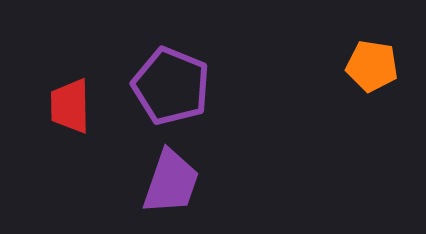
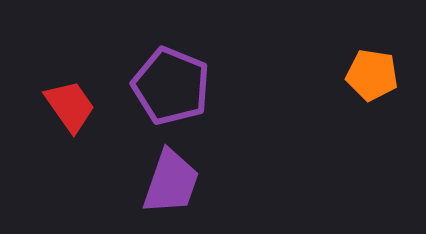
orange pentagon: moved 9 px down
red trapezoid: rotated 146 degrees clockwise
